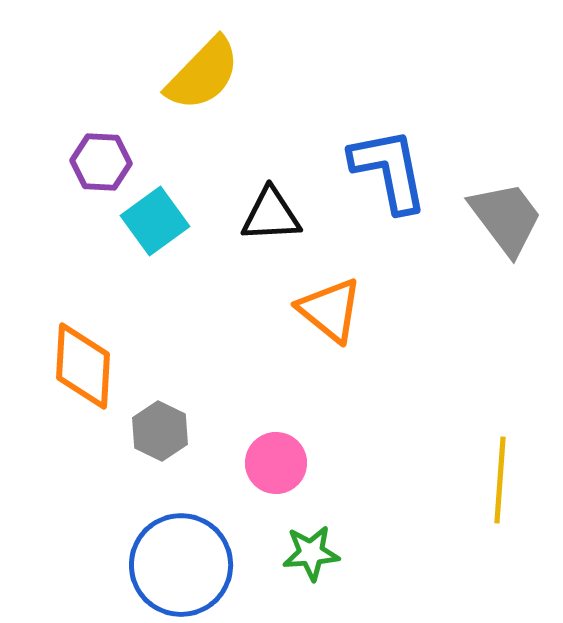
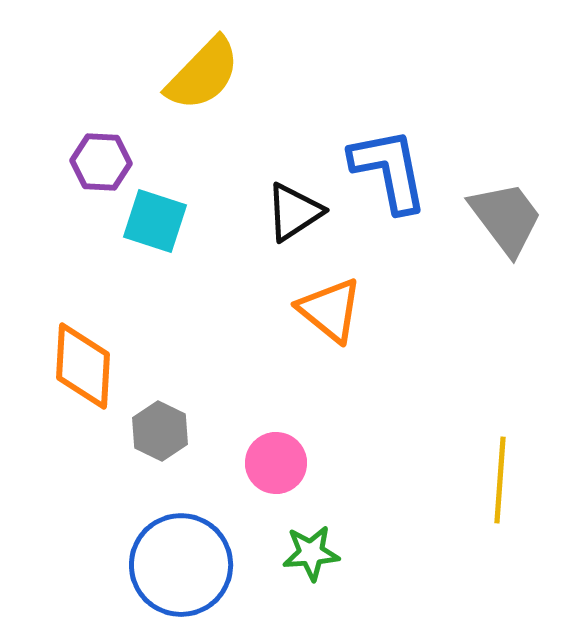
black triangle: moved 23 px right, 3 px up; rotated 30 degrees counterclockwise
cyan square: rotated 36 degrees counterclockwise
